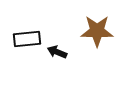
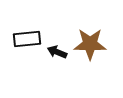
brown star: moved 7 px left, 13 px down
